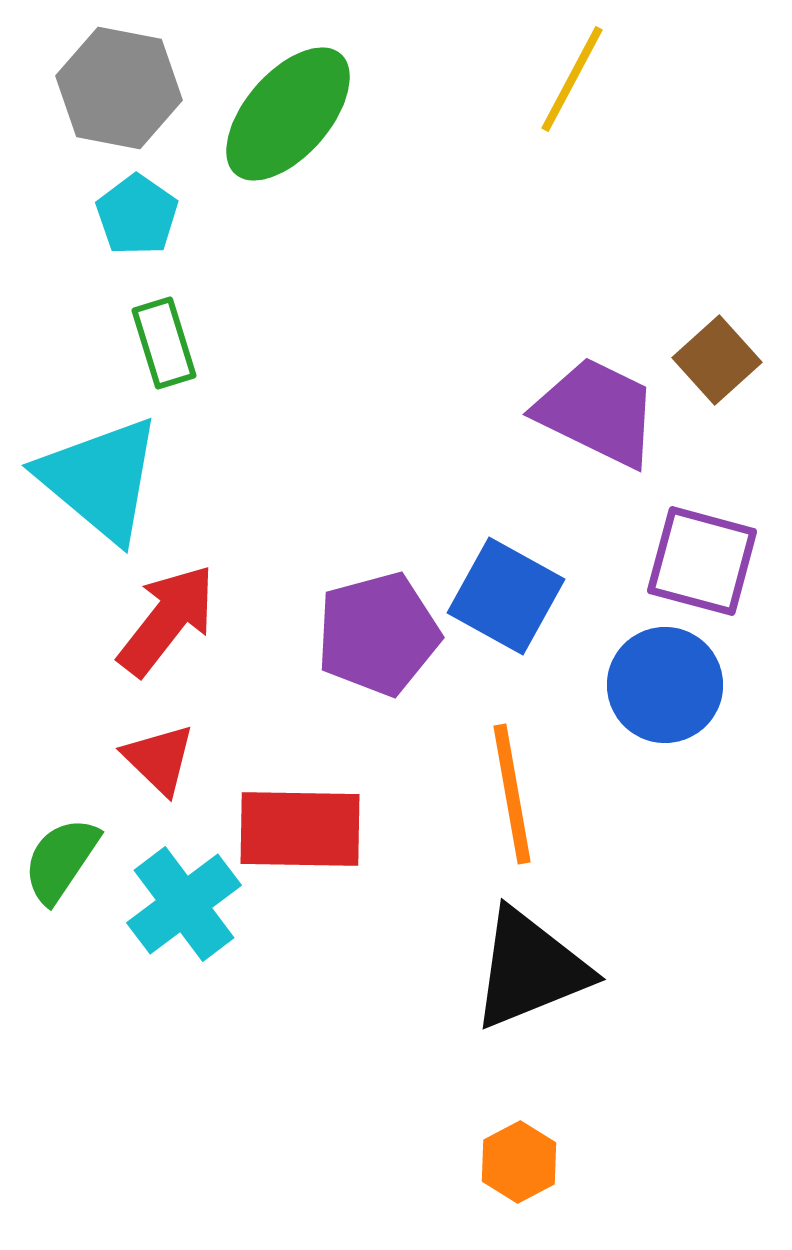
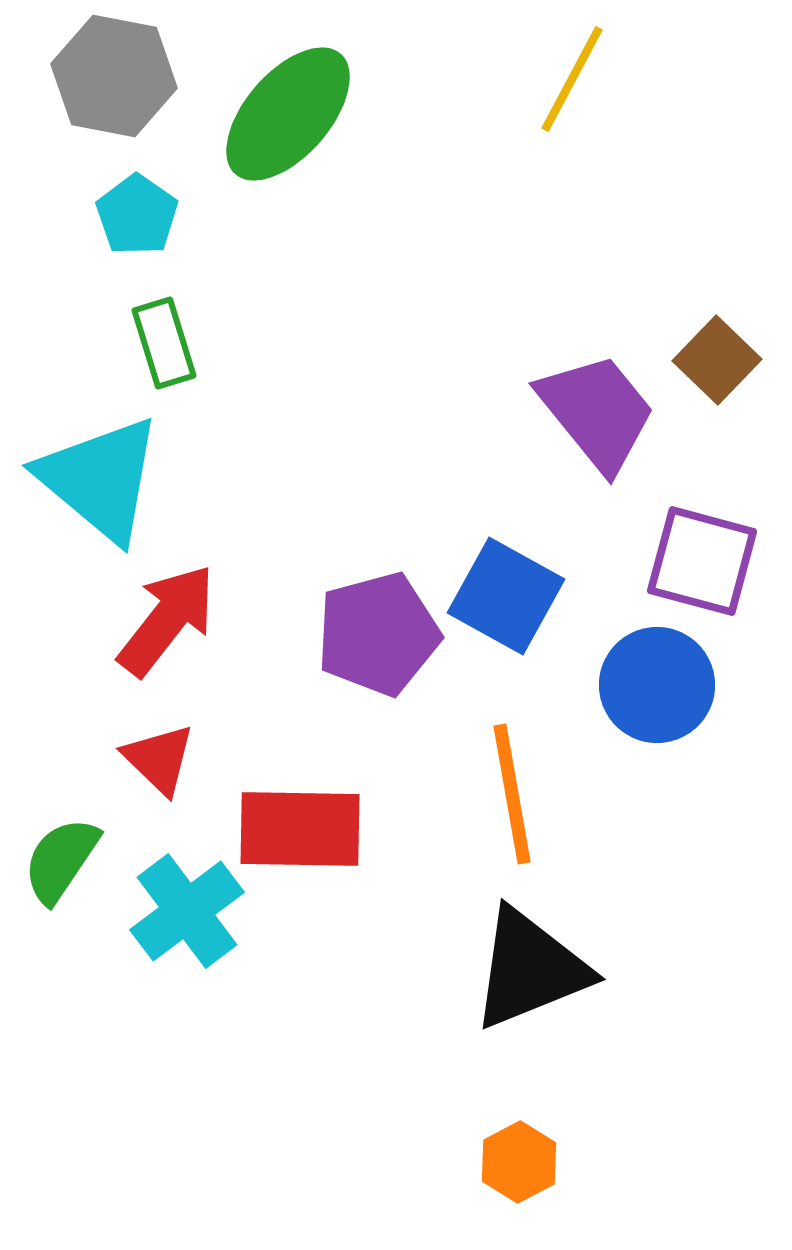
gray hexagon: moved 5 px left, 12 px up
brown square: rotated 4 degrees counterclockwise
purple trapezoid: rotated 25 degrees clockwise
blue circle: moved 8 px left
cyan cross: moved 3 px right, 7 px down
